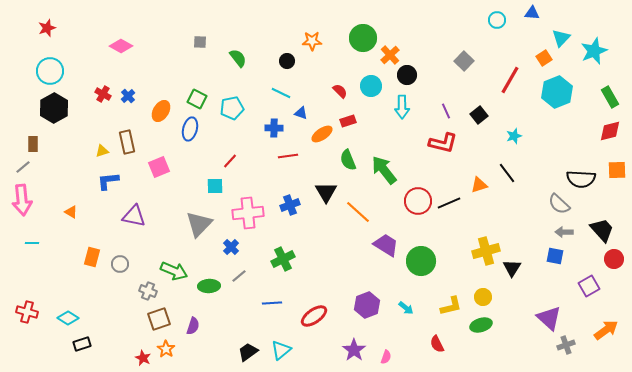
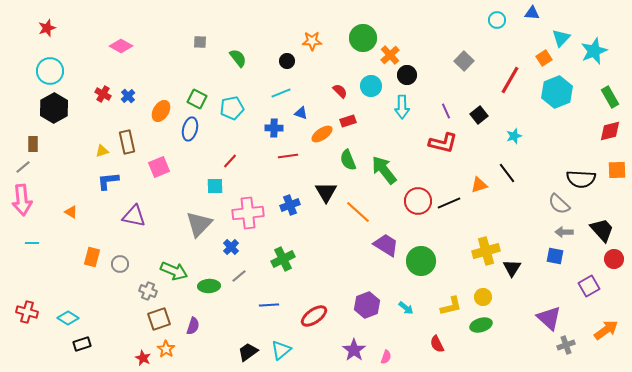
cyan line at (281, 93): rotated 48 degrees counterclockwise
blue line at (272, 303): moved 3 px left, 2 px down
